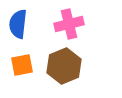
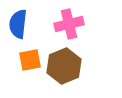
orange square: moved 8 px right, 5 px up
